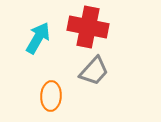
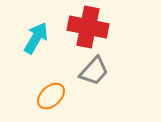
cyan arrow: moved 2 px left
orange ellipse: rotated 44 degrees clockwise
